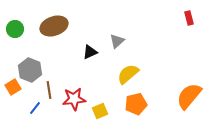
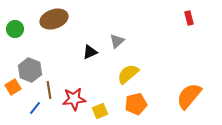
brown ellipse: moved 7 px up
